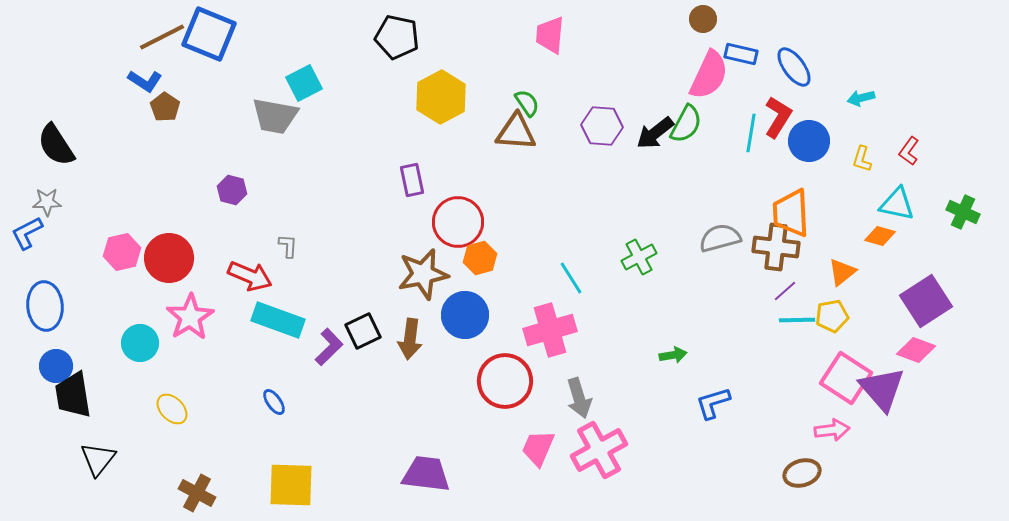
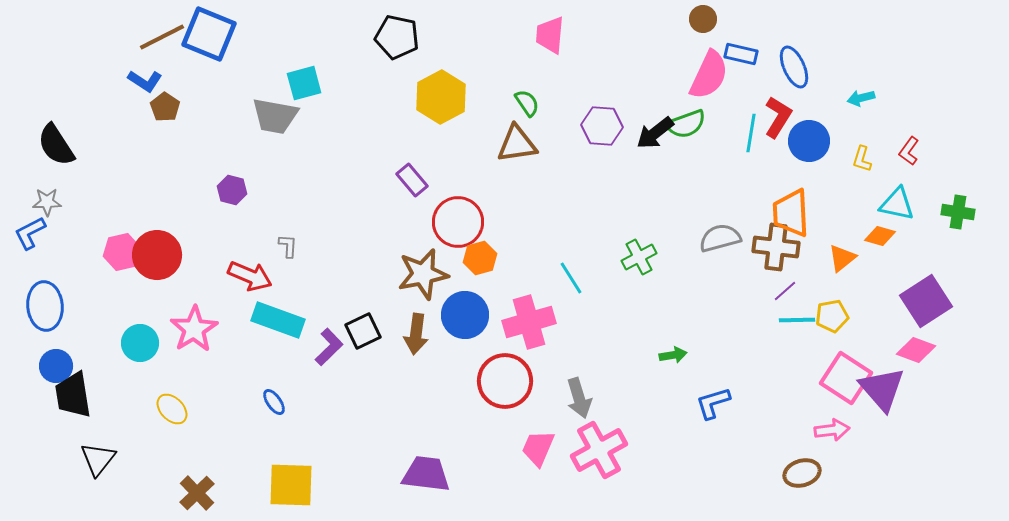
blue ellipse at (794, 67): rotated 12 degrees clockwise
cyan square at (304, 83): rotated 12 degrees clockwise
green semicircle at (686, 124): rotated 42 degrees clockwise
brown triangle at (516, 132): moved 1 px right, 12 px down; rotated 12 degrees counterclockwise
purple rectangle at (412, 180): rotated 28 degrees counterclockwise
green cross at (963, 212): moved 5 px left; rotated 16 degrees counterclockwise
blue L-shape at (27, 233): moved 3 px right
red circle at (169, 258): moved 12 px left, 3 px up
orange triangle at (842, 272): moved 14 px up
pink star at (190, 317): moved 4 px right, 12 px down
pink cross at (550, 330): moved 21 px left, 8 px up
brown arrow at (410, 339): moved 6 px right, 5 px up
brown cross at (197, 493): rotated 18 degrees clockwise
